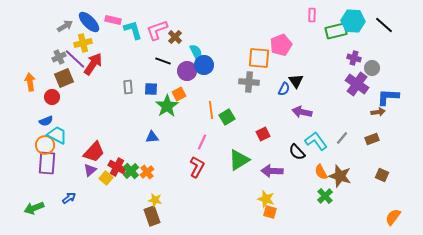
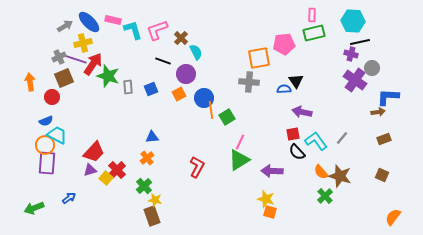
black line at (384, 25): moved 24 px left, 17 px down; rotated 54 degrees counterclockwise
green rectangle at (336, 31): moved 22 px left, 2 px down
brown cross at (175, 37): moved 6 px right, 1 px down
pink pentagon at (281, 45): moved 3 px right, 1 px up; rotated 15 degrees clockwise
orange square at (259, 58): rotated 15 degrees counterclockwise
purple cross at (354, 58): moved 3 px left, 4 px up
purple line at (75, 59): rotated 25 degrees counterclockwise
blue circle at (204, 65): moved 33 px down
purple circle at (187, 71): moved 1 px left, 3 px down
purple cross at (357, 84): moved 2 px left, 4 px up
blue square at (151, 89): rotated 24 degrees counterclockwise
blue semicircle at (284, 89): rotated 120 degrees counterclockwise
green star at (167, 106): moved 59 px left, 30 px up; rotated 20 degrees counterclockwise
red square at (263, 134): moved 30 px right; rotated 16 degrees clockwise
brown rectangle at (372, 139): moved 12 px right
pink line at (202, 142): moved 38 px right
red cross at (117, 167): moved 3 px down; rotated 18 degrees clockwise
purple triangle at (90, 170): rotated 24 degrees clockwise
green cross at (131, 171): moved 13 px right, 15 px down
orange cross at (147, 172): moved 14 px up
orange semicircle at (321, 172): rotated 14 degrees counterclockwise
